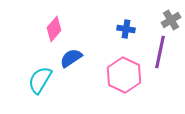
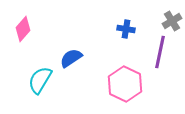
gray cross: moved 1 px right, 1 px down
pink diamond: moved 31 px left
pink hexagon: moved 1 px right, 9 px down
